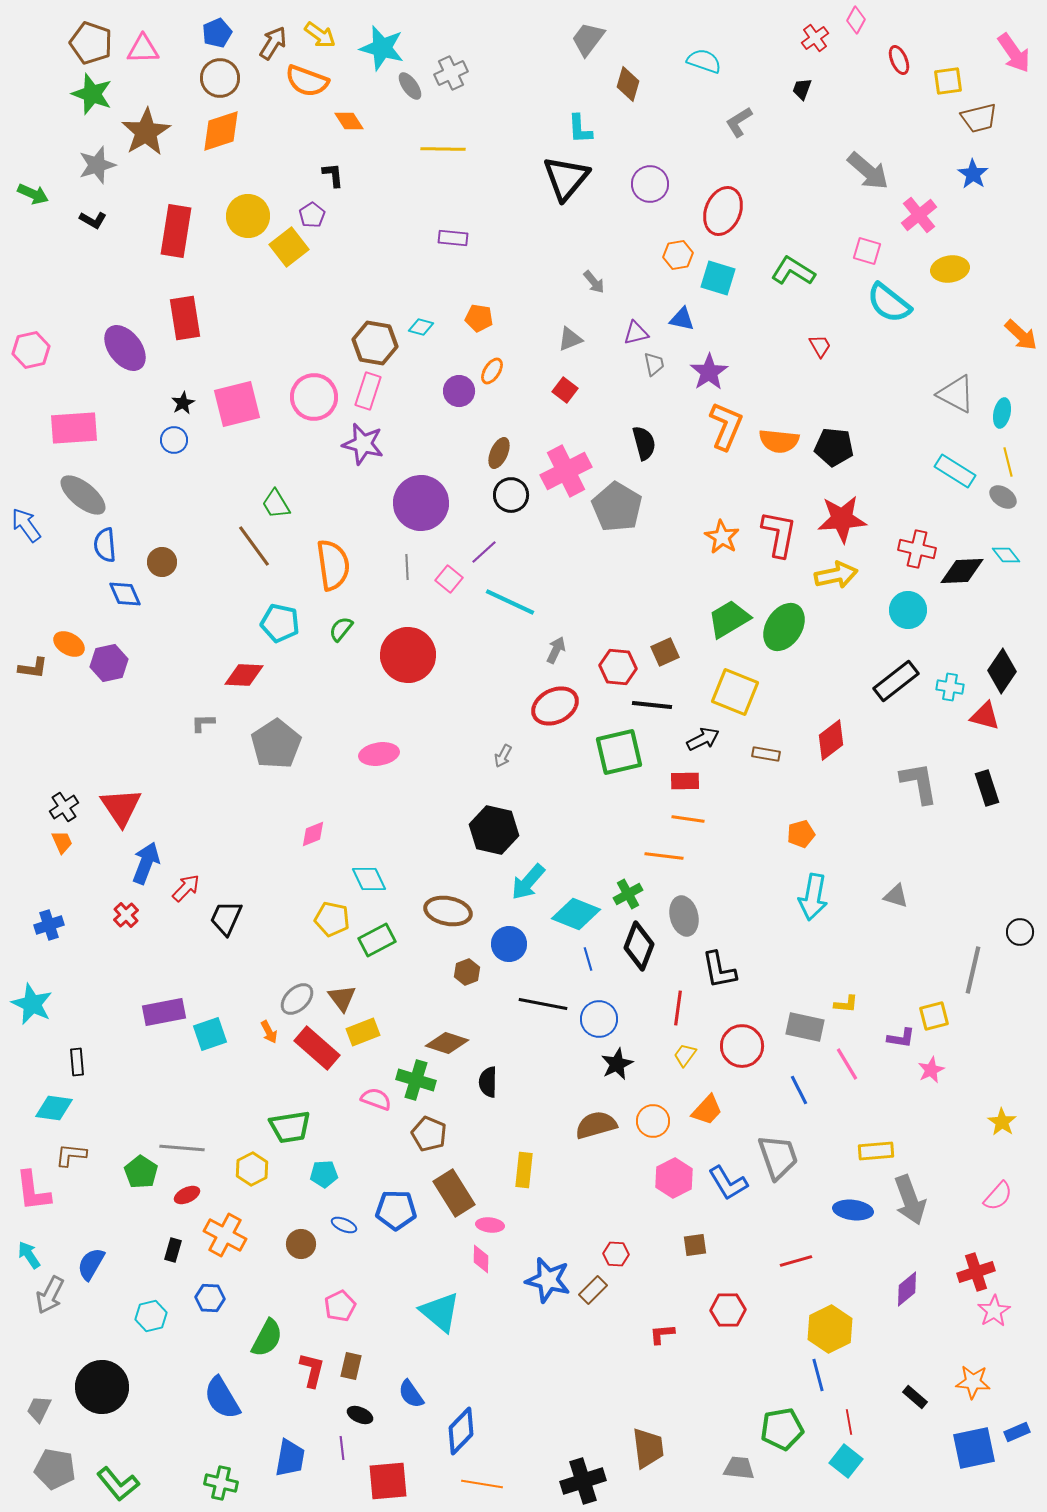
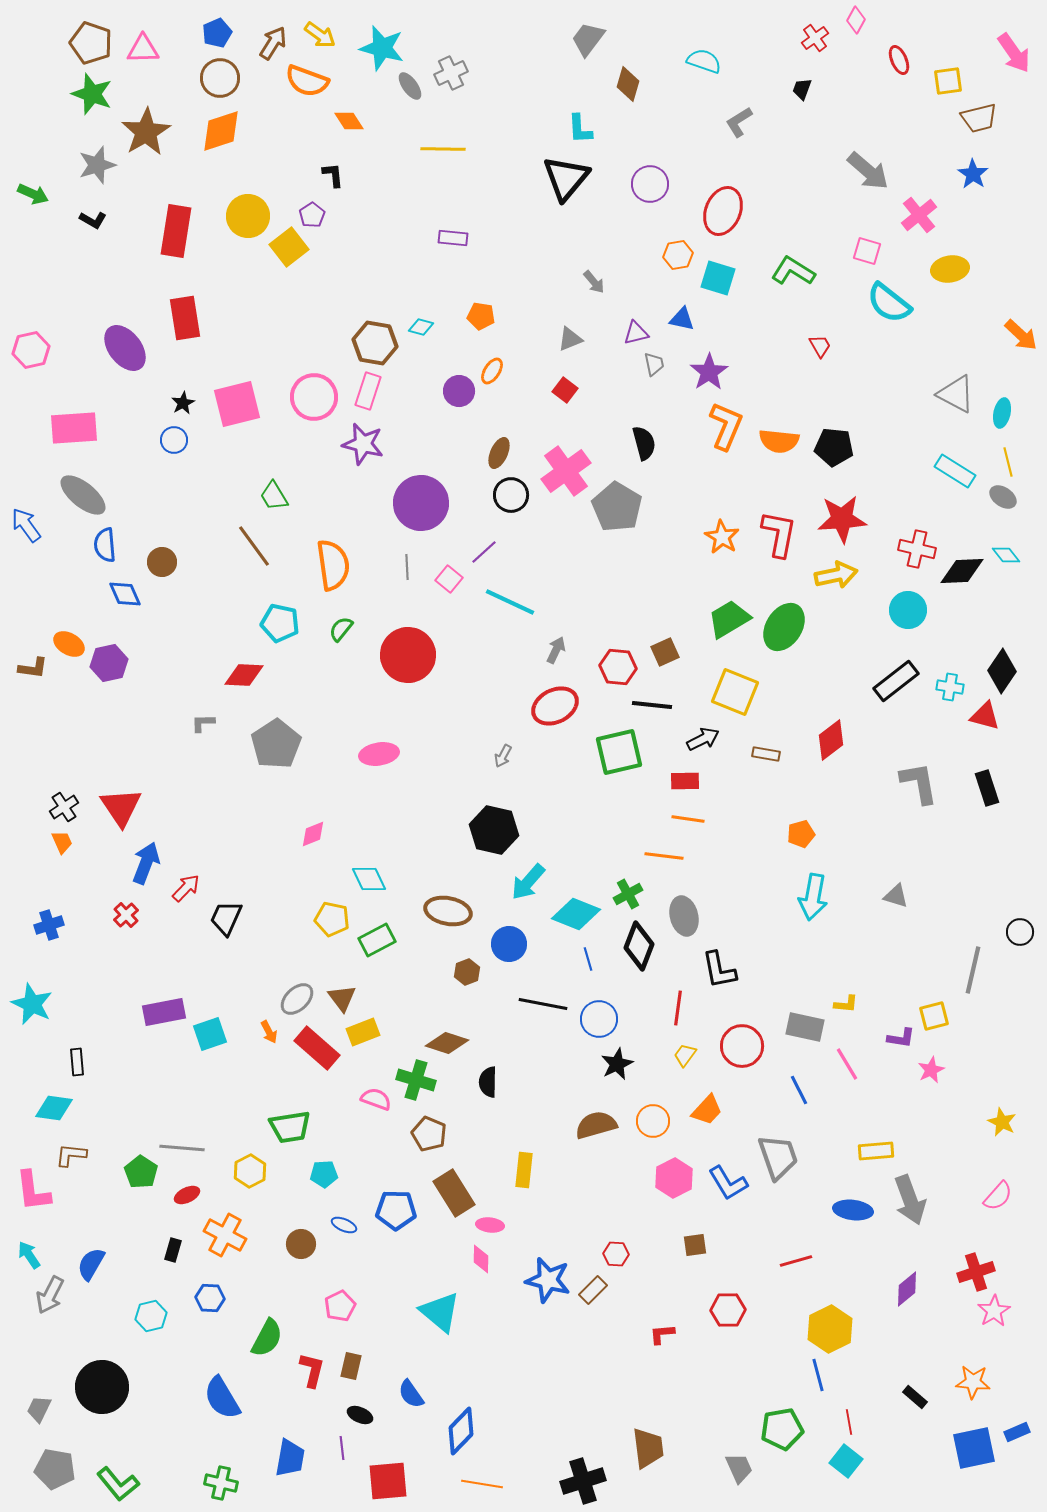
orange pentagon at (479, 318): moved 2 px right, 2 px up
pink cross at (566, 471): rotated 9 degrees counterclockwise
green trapezoid at (276, 504): moved 2 px left, 8 px up
yellow star at (1002, 1122): rotated 8 degrees counterclockwise
yellow hexagon at (252, 1169): moved 2 px left, 2 px down
gray trapezoid at (739, 1468): rotated 60 degrees clockwise
